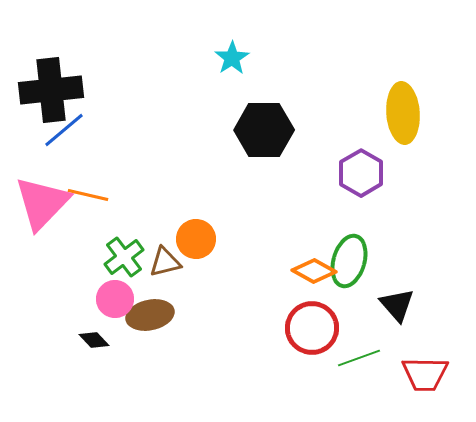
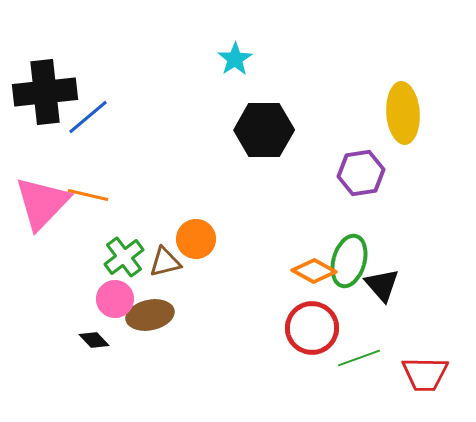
cyan star: moved 3 px right, 1 px down
black cross: moved 6 px left, 2 px down
blue line: moved 24 px right, 13 px up
purple hexagon: rotated 21 degrees clockwise
black triangle: moved 15 px left, 20 px up
